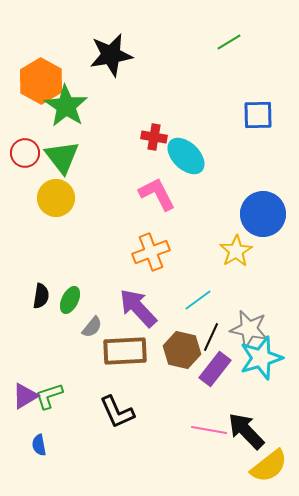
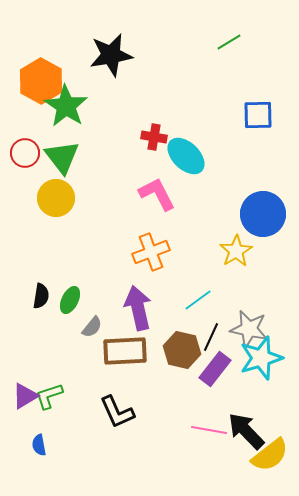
purple arrow: rotated 30 degrees clockwise
yellow semicircle: moved 1 px right, 11 px up
